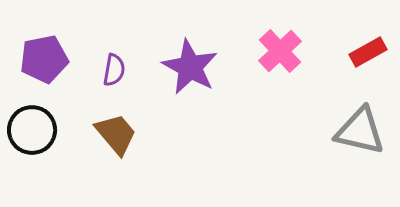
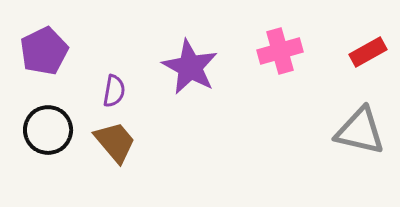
pink cross: rotated 27 degrees clockwise
purple pentagon: moved 8 px up; rotated 15 degrees counterclockwise
purple semicircle: moved 21 px down
black circle: moved 16 px right
brown trapezoid: moved 1 px left, 8 px down
